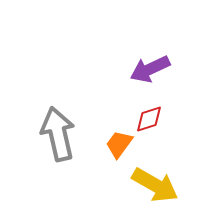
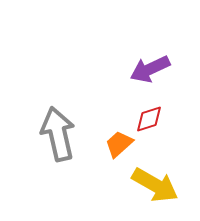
orange trapezoid: rotated 12 degrees clockwise
